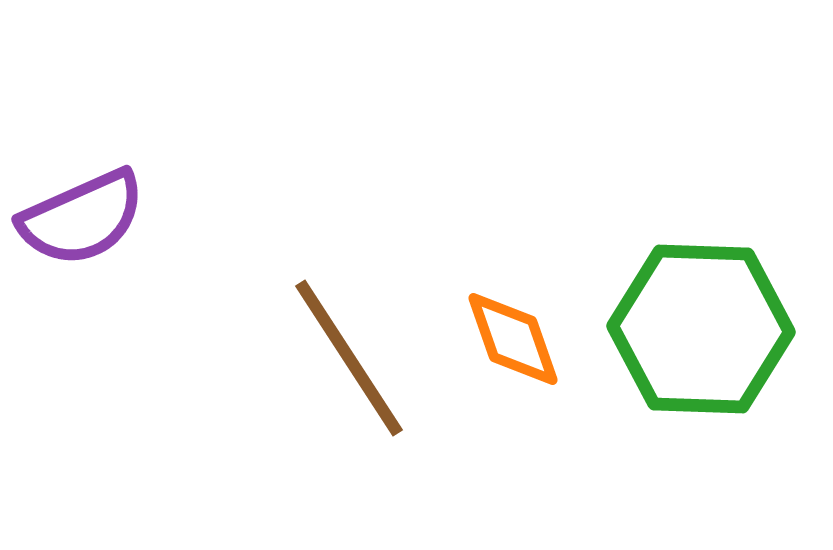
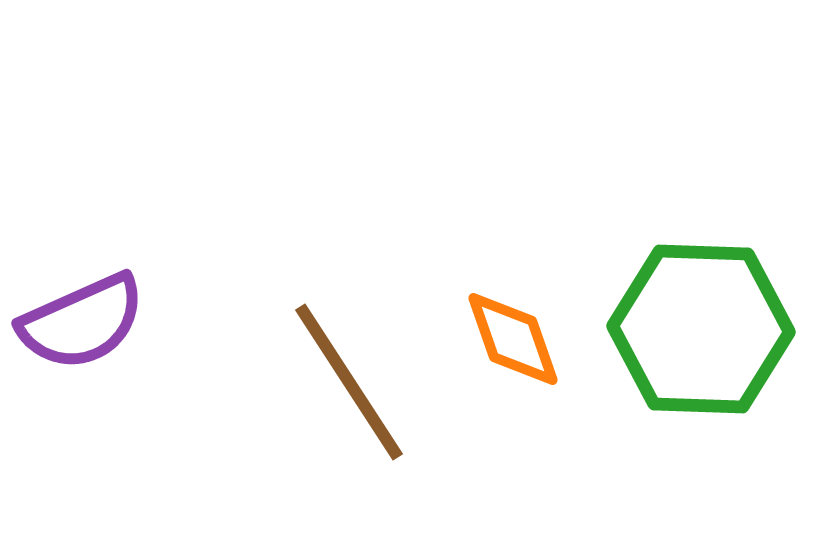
purple semicircle: moved 104 px down
brown line: moved 24 px down
